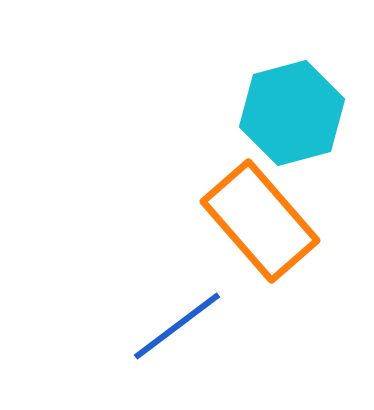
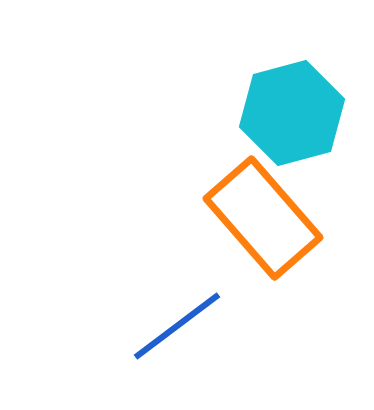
orange rectangle: moved 3 px right, 3 px up
